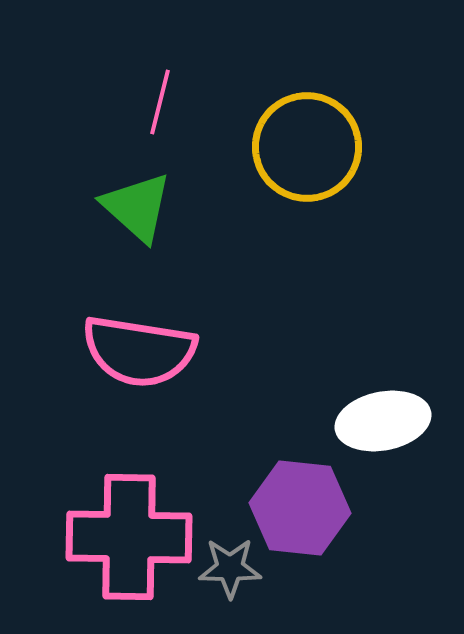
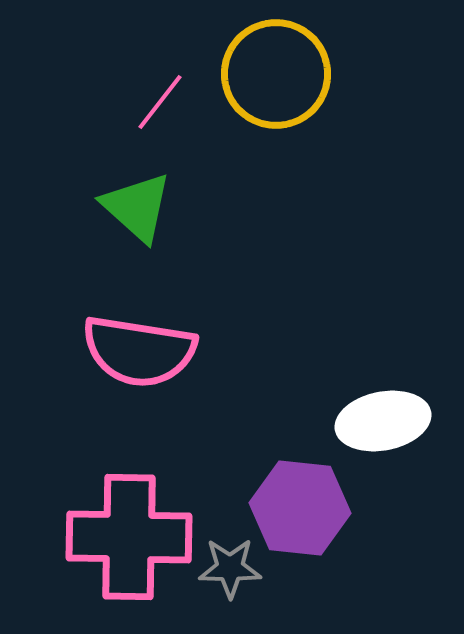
pink line: rotated 24 degrees clockwise
yellow circle: moved 31 px left, 73 px up
